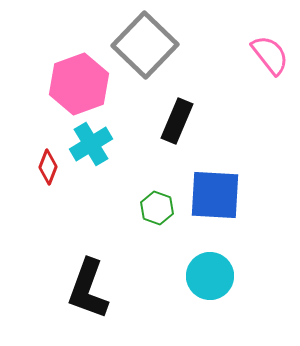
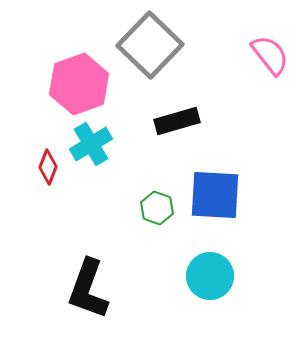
gray square: moved 5 px right
black rectangle: rotated 51 degrees clockwise
